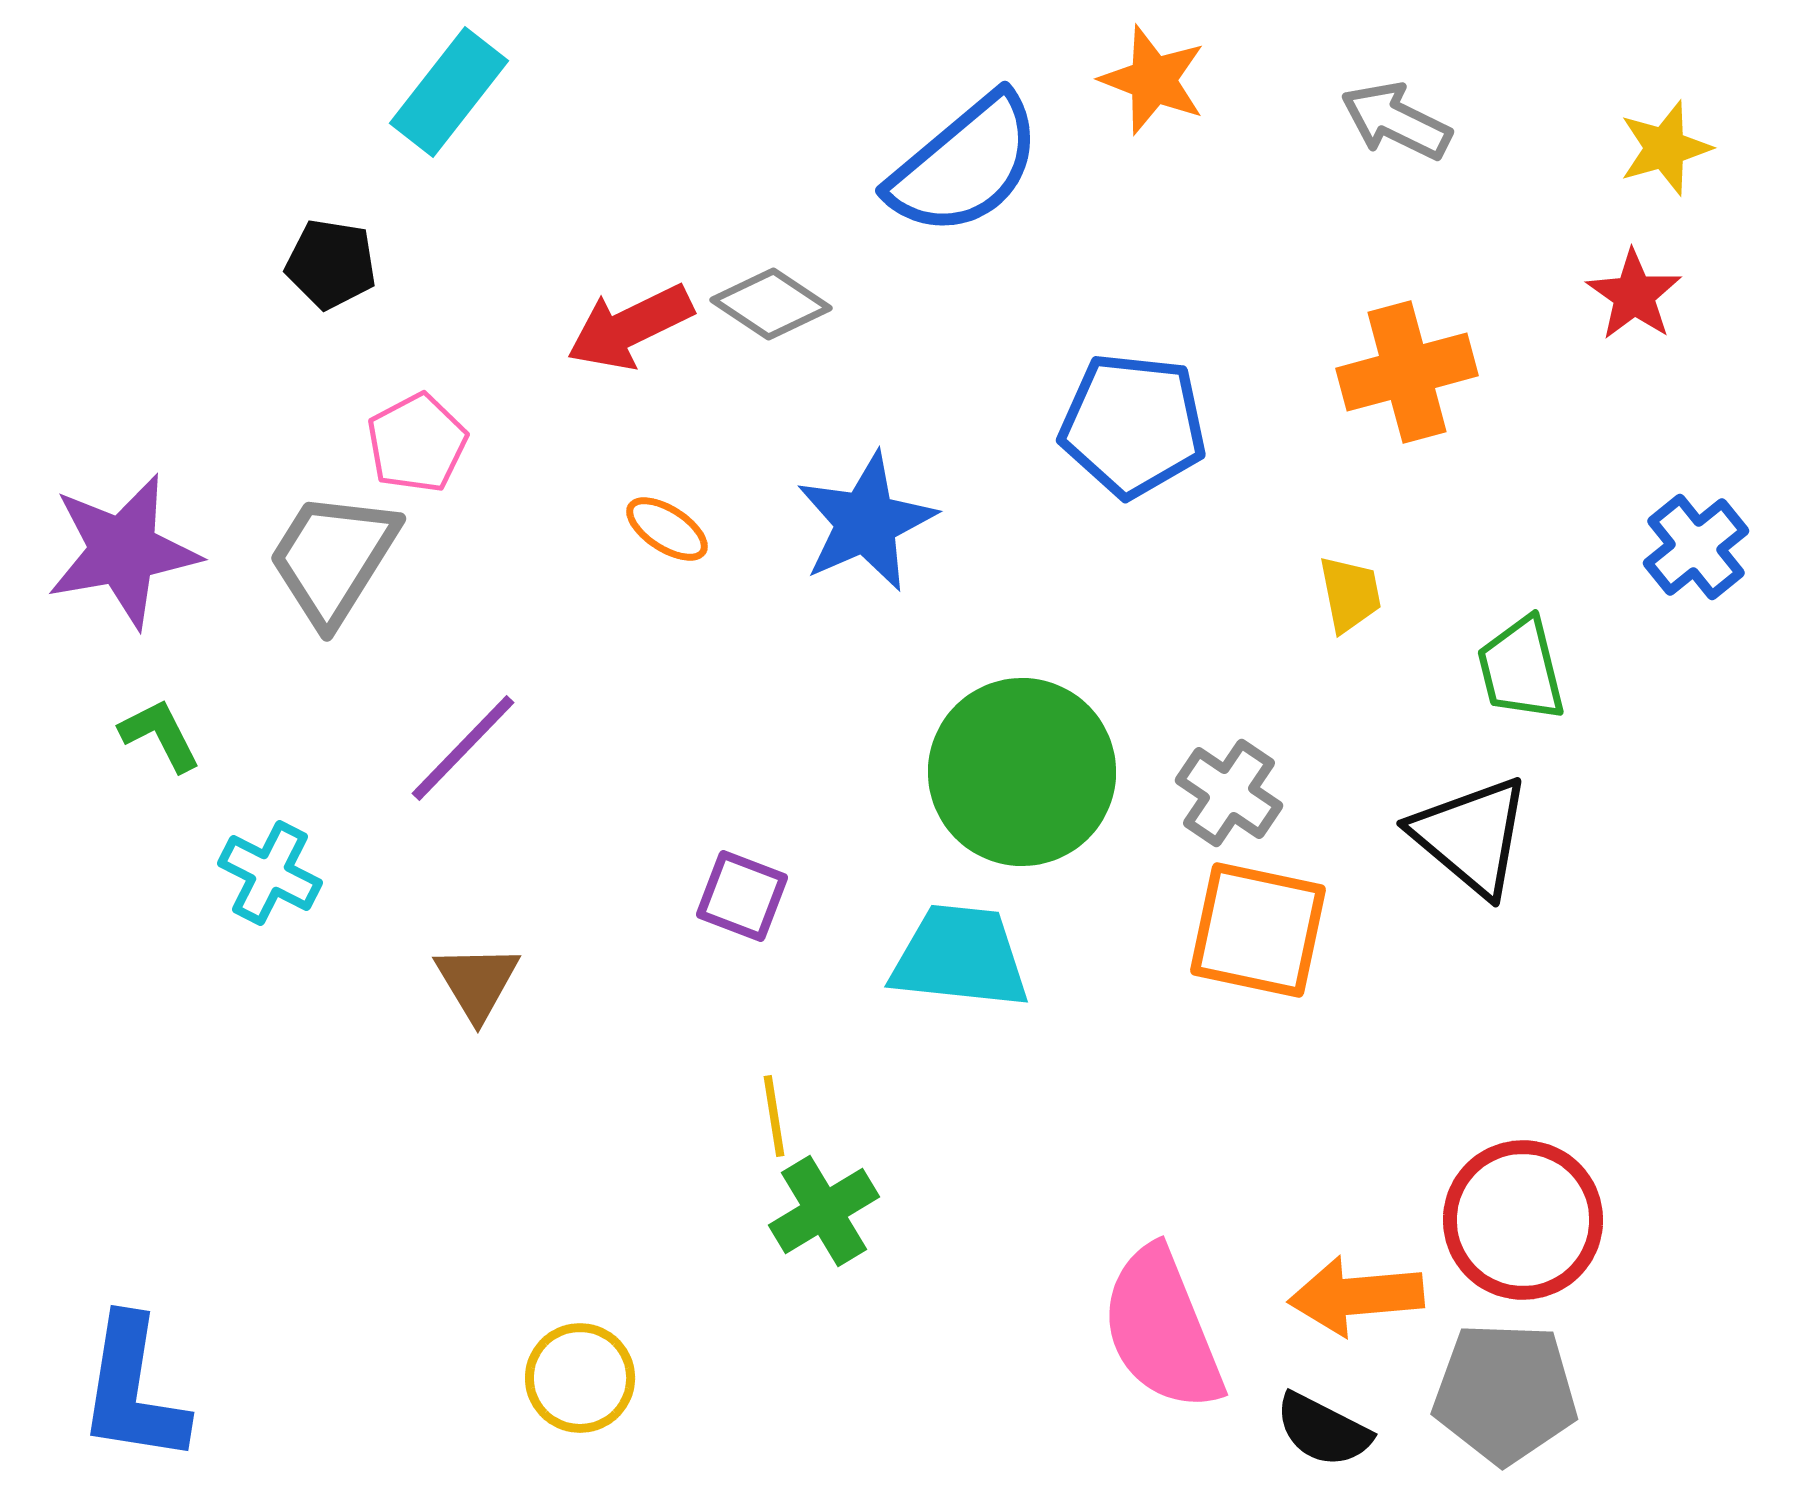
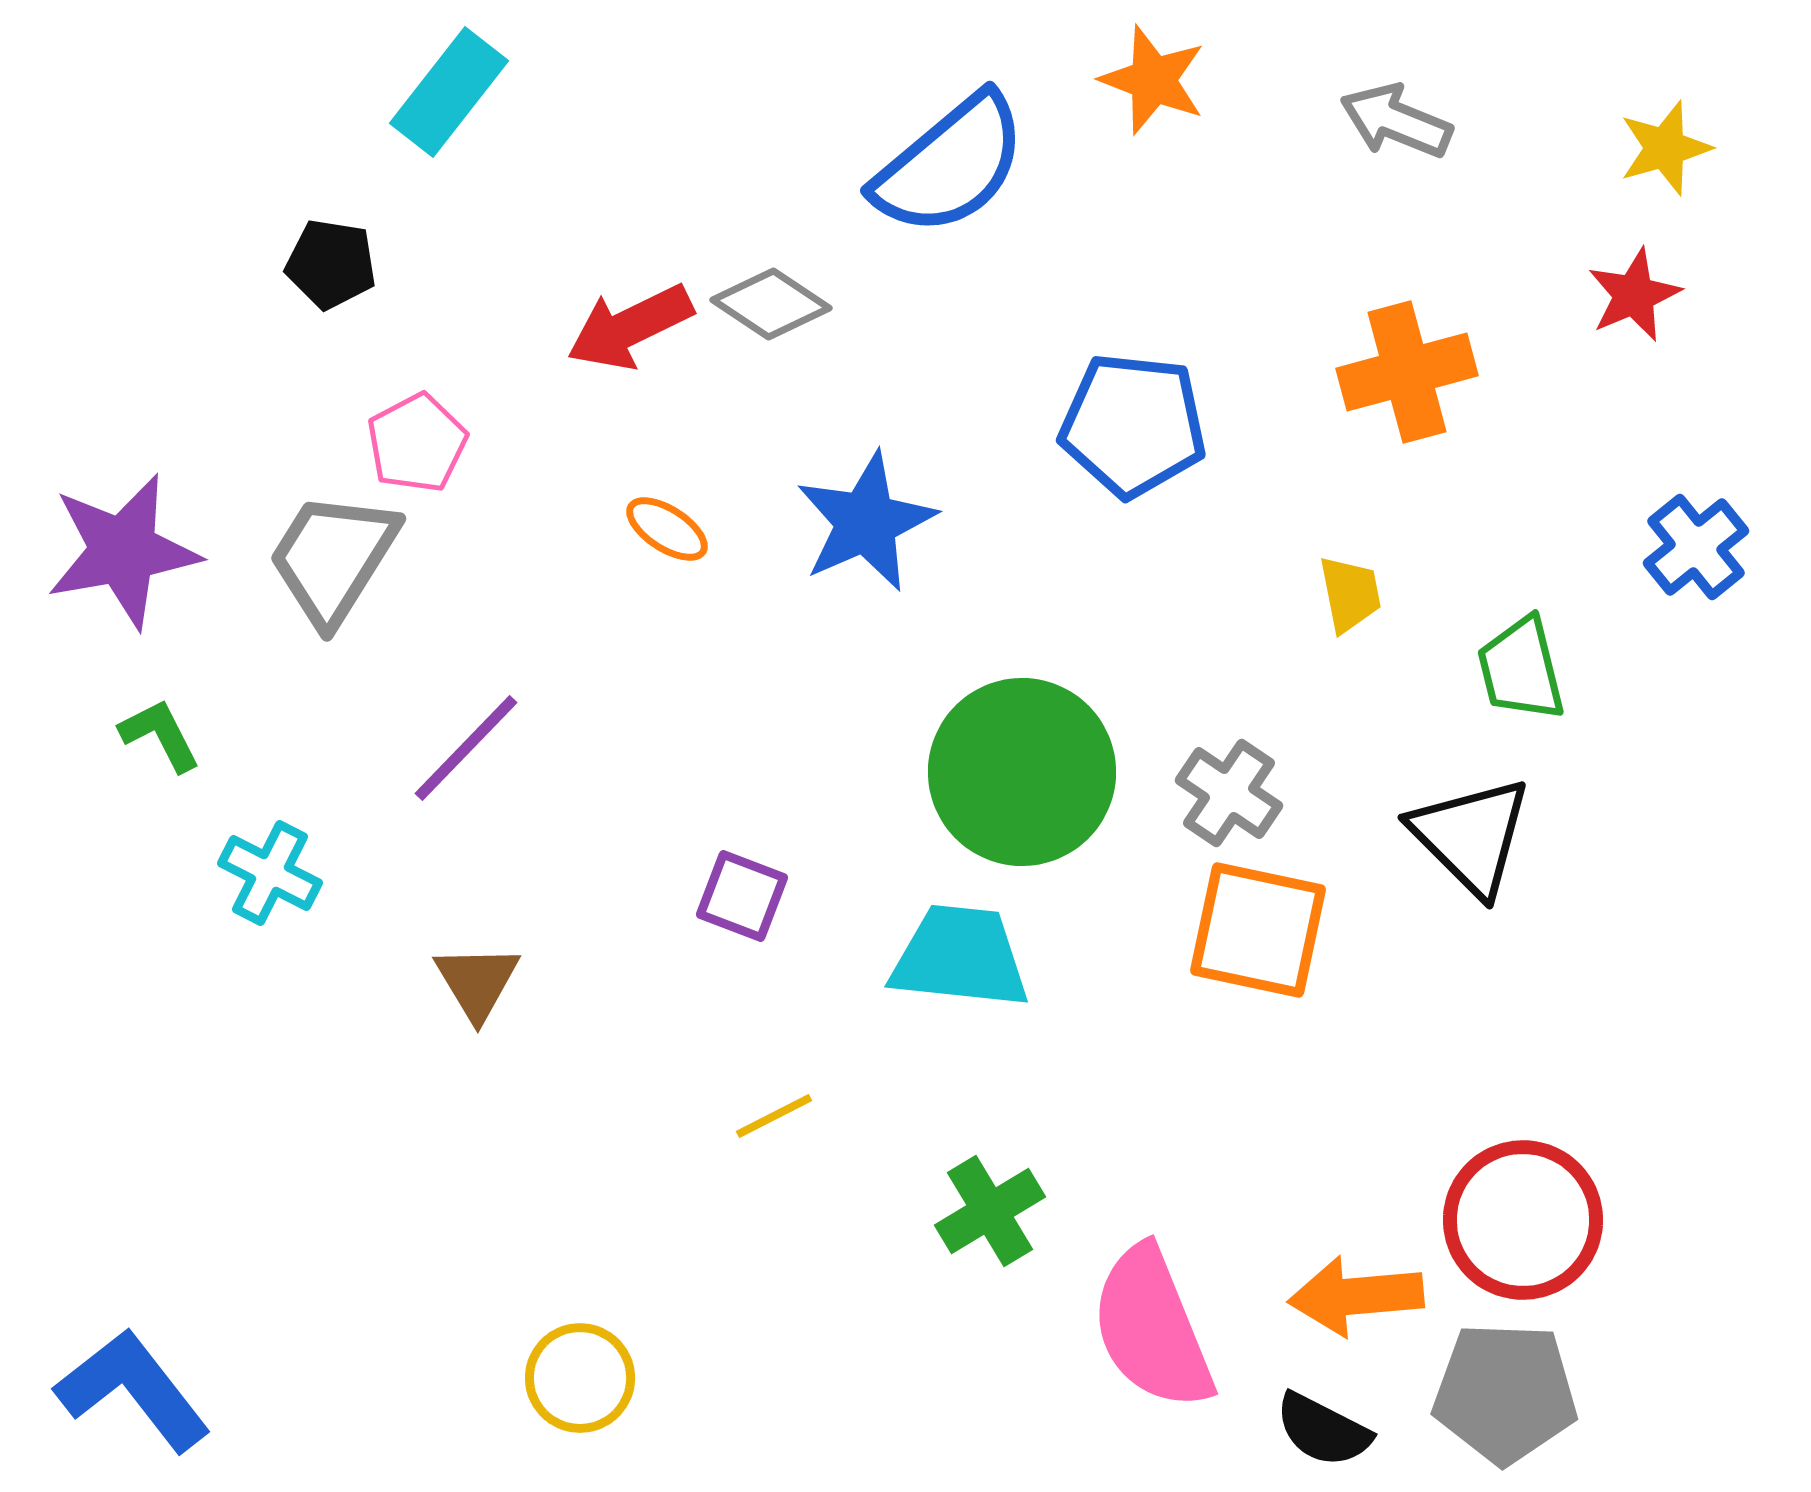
gray arrow: rotated 4 degrees counterclockwise
blue semicircle: moved 15 px left
red star: rotated 14 degrees clockwise
purple line: moved 3 px right
black triangle: rotated 5 degrees clockwise
yellow line: rotated 72 degrees clockwise
green cross: moved 166 px right
pink semicircle: moved 10 px left, 1 px up
blue L-shape: rotated 133 degrees clockwise
